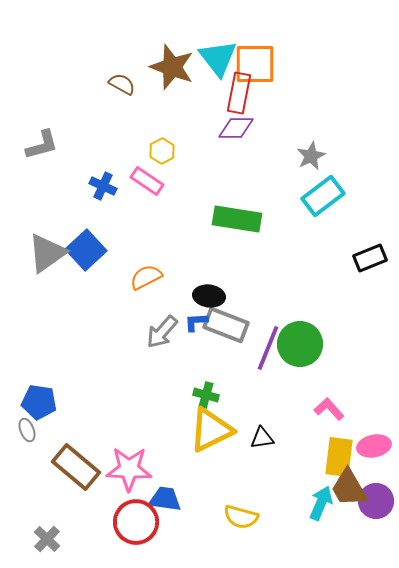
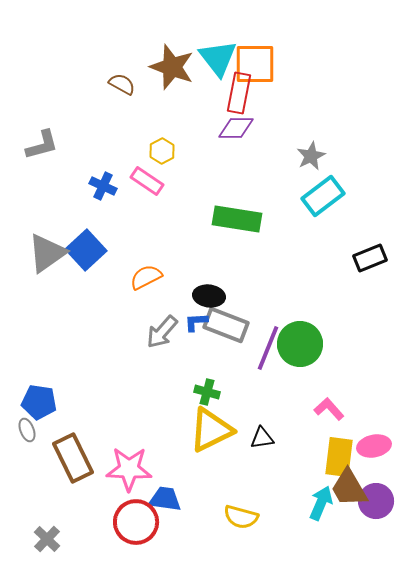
green cross: moved 1 px right, 3 px up
brown rectangle: moved 3 px left, 9 px up; rotated 24 degrees clockwise
